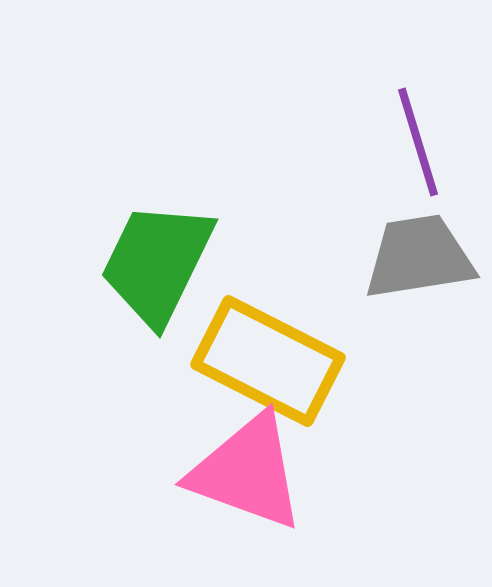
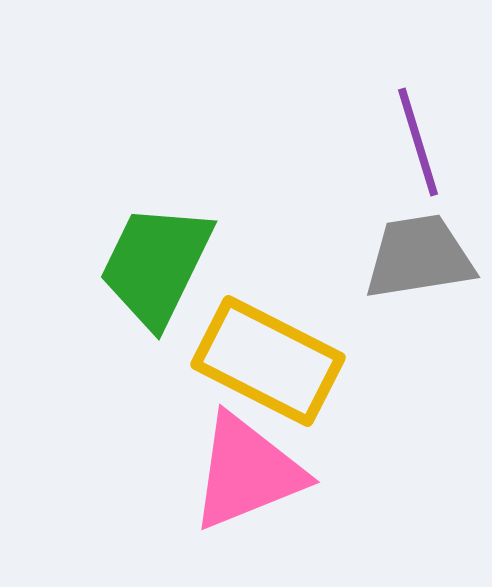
green trapezoid: moved 1 px left, 2 px down
pink triangle: rotated 42 degrees counterclockwise
